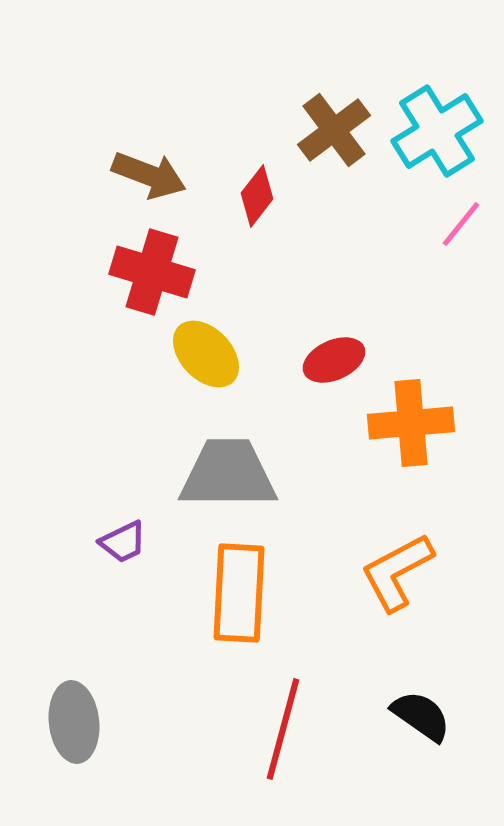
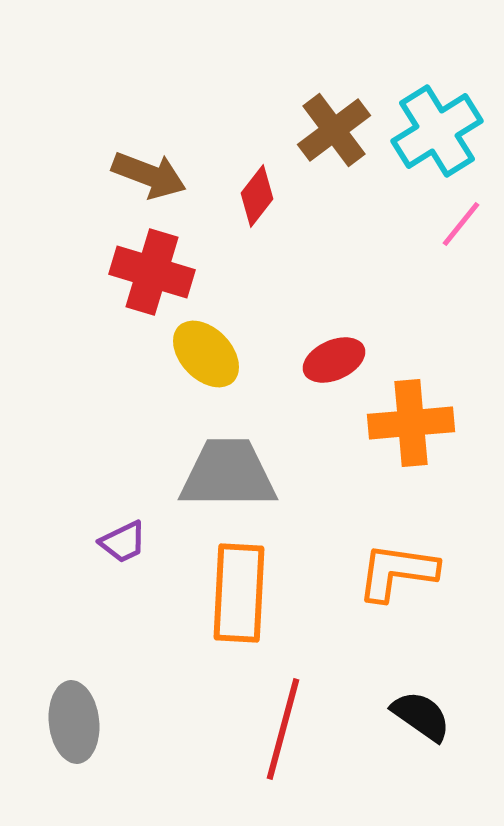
orange L-shape: rotated 36 degrees clockwise
